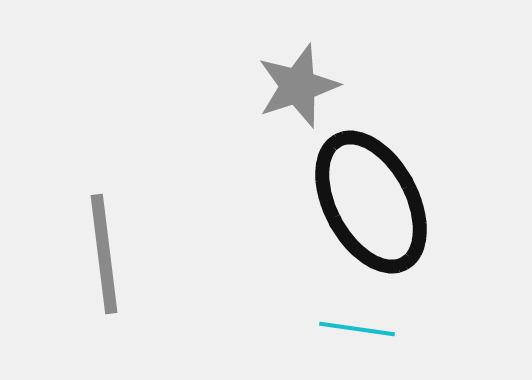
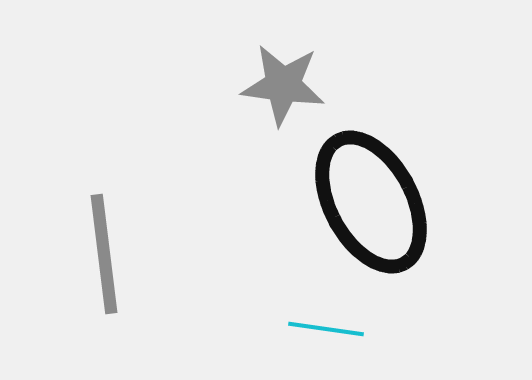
gray star: moved 15 px left, 1 px up; rotated 26 degrees clockwise
cyan line: moved 31 px left
